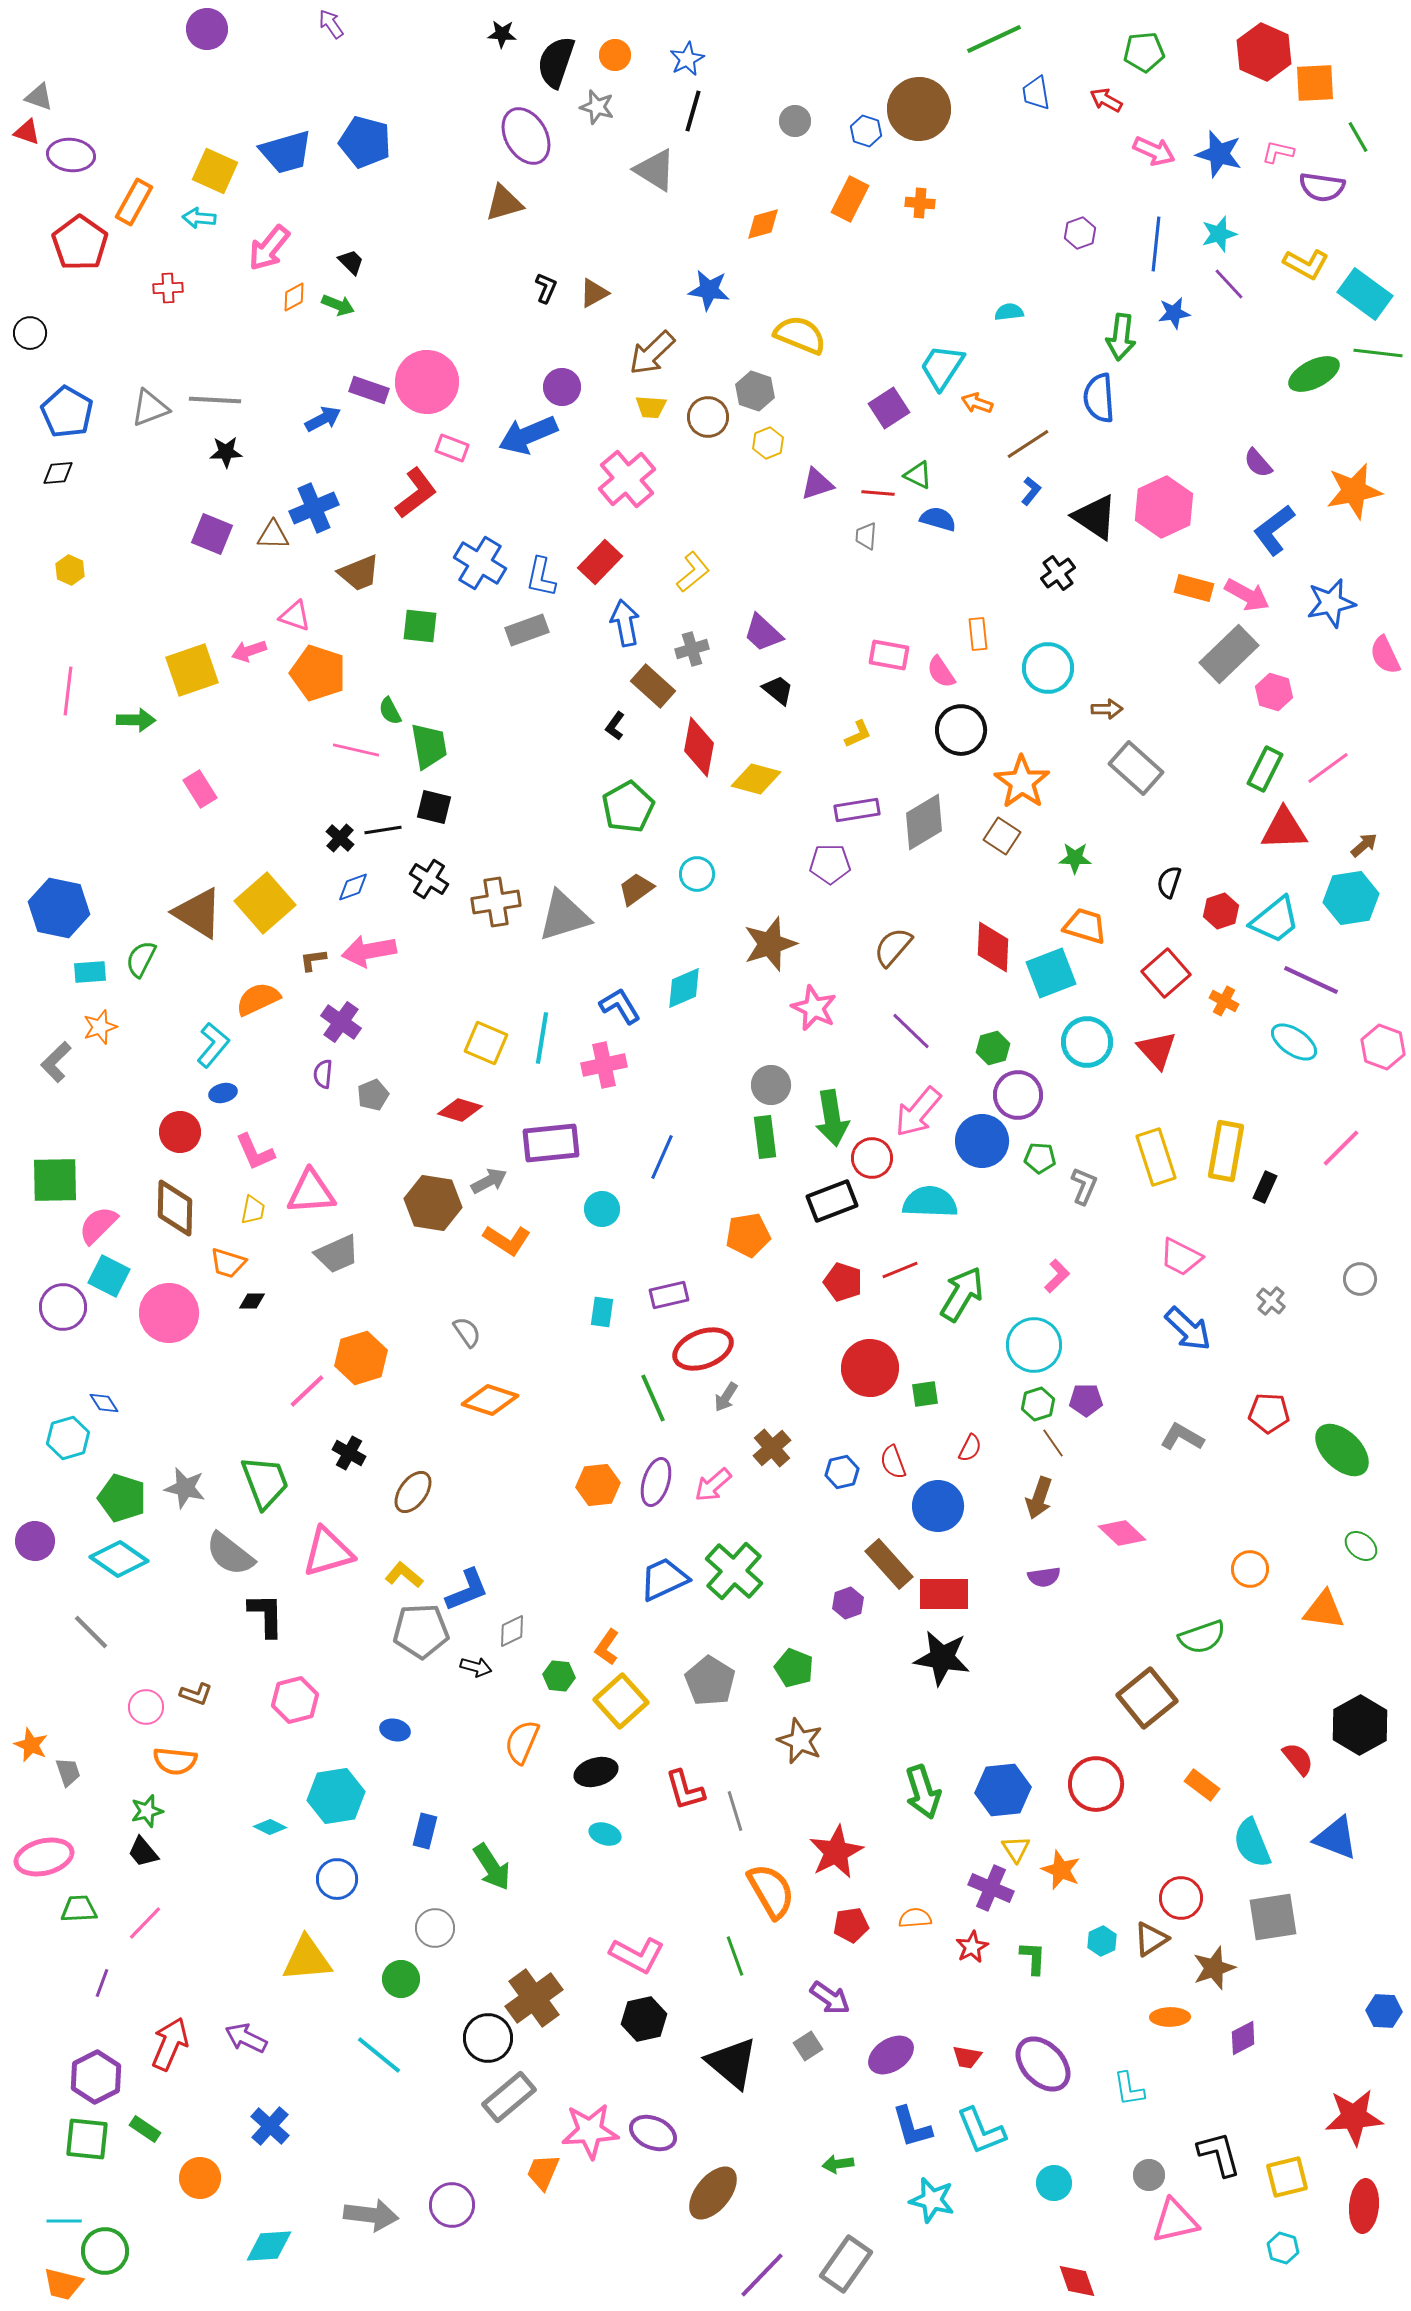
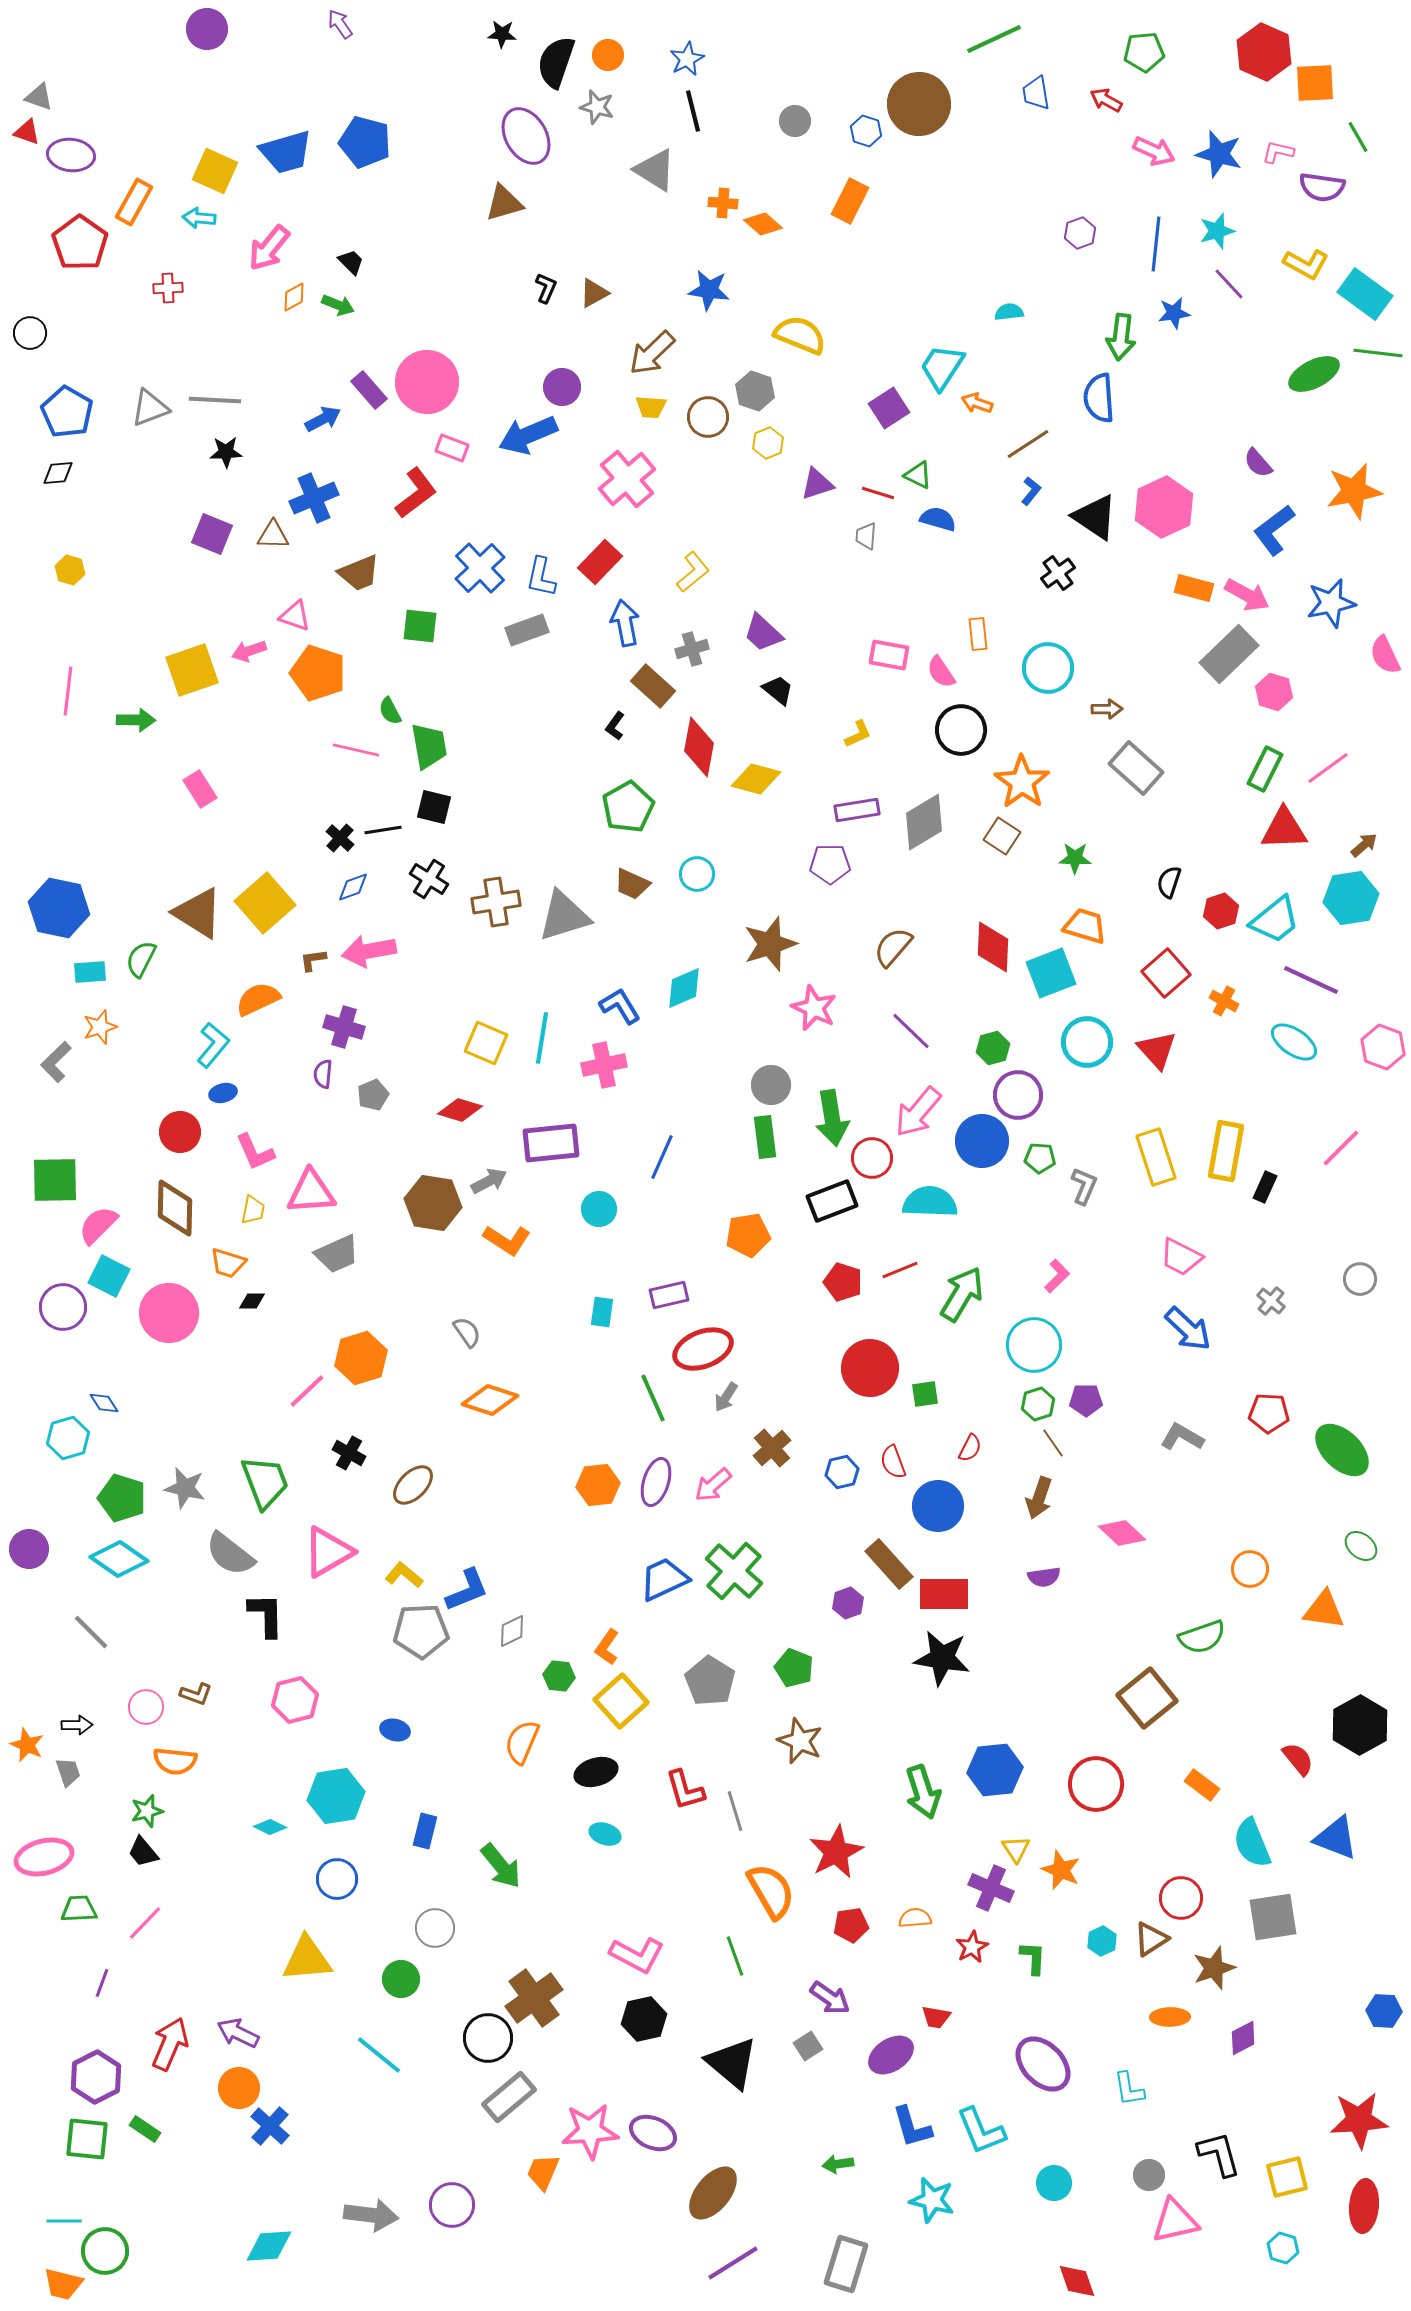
purple arrow at (331, 24): moved 9 px right
orange circle at (615, 55): moved 7 px left
brown circle at (919, 109): moved 5 px up
black line at (693, 111): rotated 30 degrees counterclockwise
orange rectangle at (850, 199): moved 2 px down
orange cross at (920, 203): moved 197 px left
orange diamond at (763, 224): rotated 57 degrees clockwise
cyan star at (1219, 234): moved 2 px left, 3 px up
purple rectangle at (369, 390): rotated 30 degrees clockwise
red line at (878, 493): rotated 12 degrees clockwise
blue cross at (314, 508): moved 10 px up
blue cross at (480, 563): moved 5 px down; rotated 15 degrees clockwise
yellow hexagon at (70, 570): rotated 8 degrees counterclockwise
brown trapezoid at (636, 889): moved 4 px left, 5 px up; rotated 120 degrees counterclockwise
purple cross at (341, 1022): moved 3 px right, 5 px down; rotated 18 degrees counterclockwise
cyan circle at (602, 1209): moved 3 px left
brown ellipse at (413, 1492): moved 7 px up; rotated 9 degrees clockwise
purple circle at (35, 1541): moved 6 px left, 8 px down
pink triangle at (328, 1552): rotated 14 degrees counterclockwise
black arrow at (476, 1667): moved 399 px left, 58 px down; rotated 16 degrees counterclockwise
orange star at (31, 1745): moved 4 px left
blue hexagon at (1003, 1790): moved 8 px left, 20 px up
green arrow at (492, 1867): moved 9 px right, 1 px up; rotated 6 degrees counterclockwise
purple arrow at (246, 2038): moved 8 px left, 5 px up
red trapezoid at (967, 2057): moved 31 px left, 40 px up
red star at (1354, 2117): moved 5 px right, 3 px down
orange circle at (200, 2178): moved 39 px right, 90 px up
gray rectangle at (846, 2264): rotated 18 degrees counterclockwise
purple line at (762, 2275): moved 29 px left, 12 px up; rotated 14 degrees clockwise
